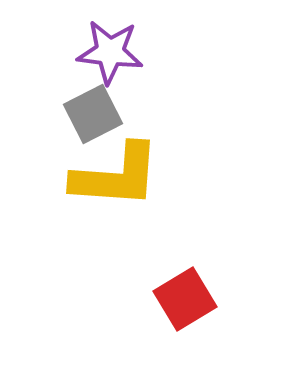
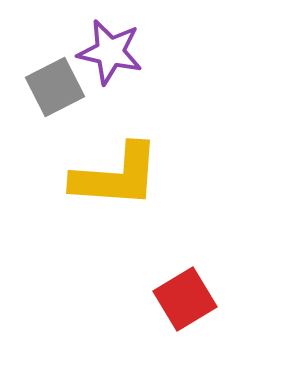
purple star: rotated 6 degrees clockwise
gray square: moved 38 px left, 27 px up
